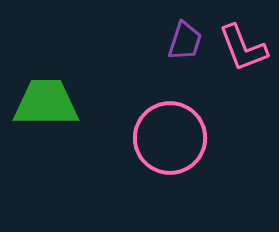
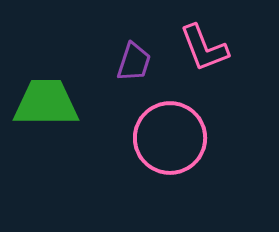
purple trapezoid: moved 51 px left, 21 px down
pink L-shape: moved 39 px left
